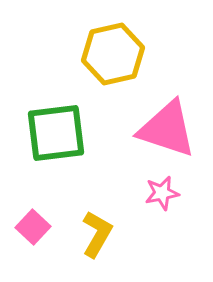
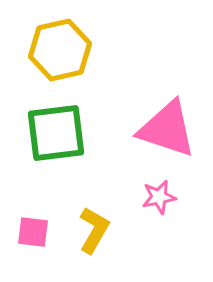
yellow hexagon: moved 53 px left, 4 px up
pink star: moved 3 px left, 4 px down
pink square: moved 5 px down; rotated 36 degrees counterclockwise
yellow L-shape: moved 3 px left, 4 px up
